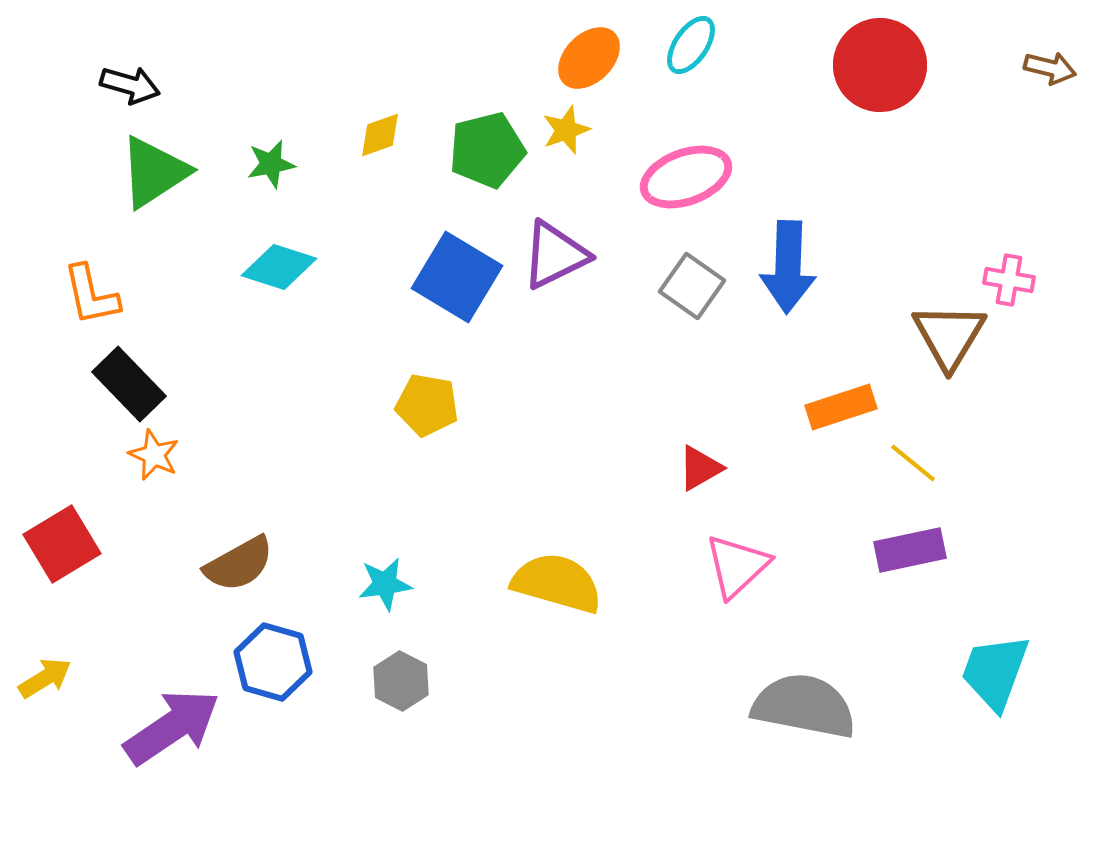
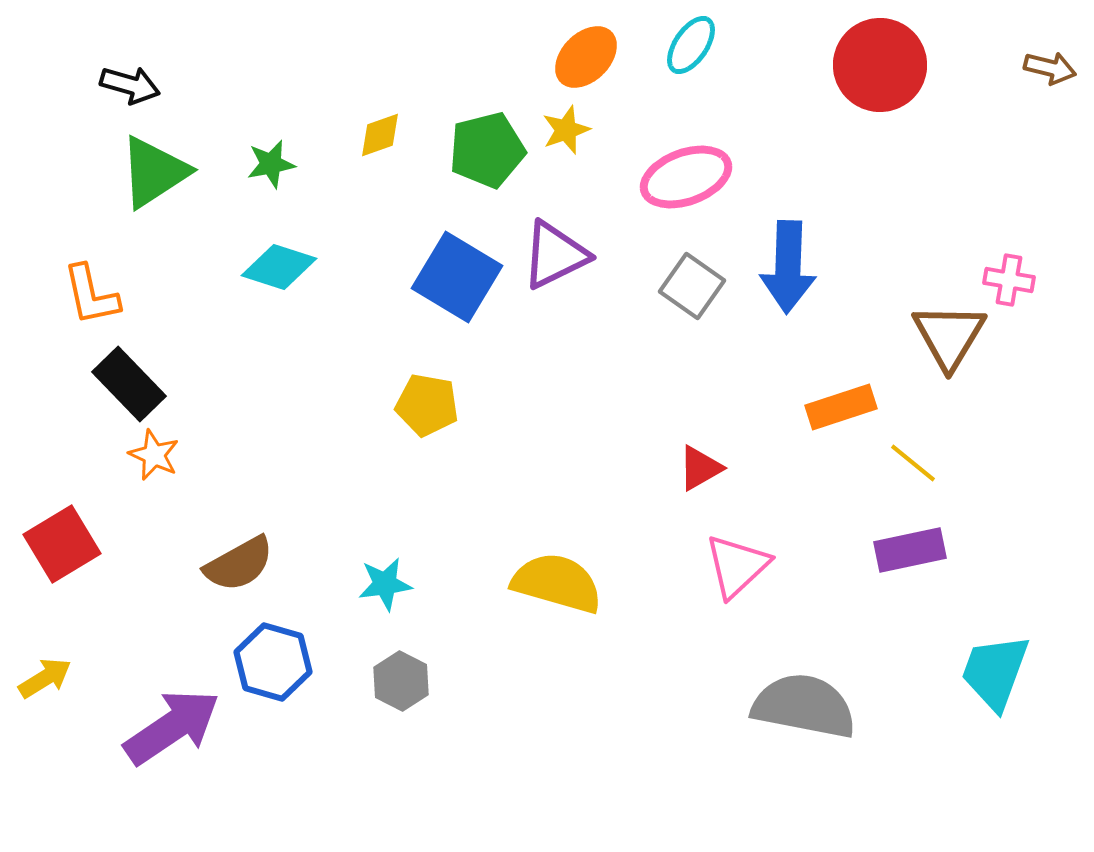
orange ellipse: moved 3 px left, 1 px up
